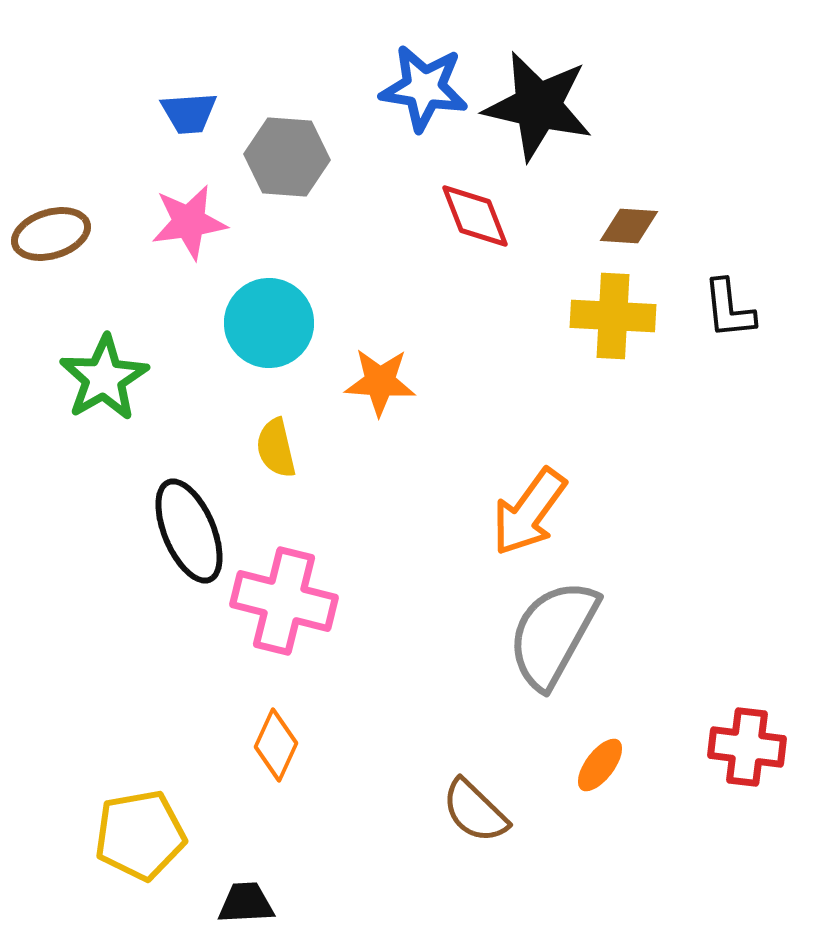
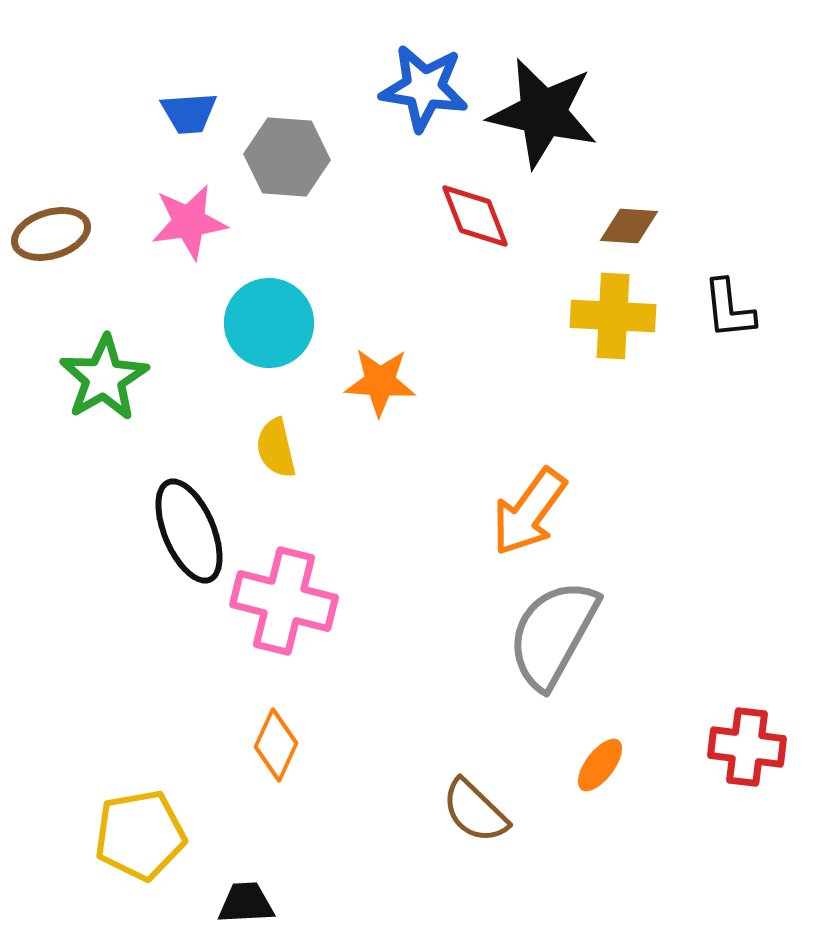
black star: moved 5 px right, 7 px down
